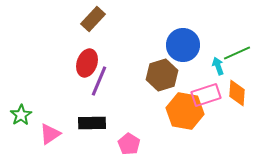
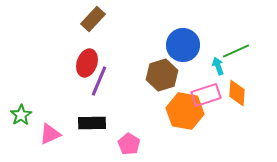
green line: moved 1 px left, 2 px up
pink triangle: rotated 10 degrees clockwise
